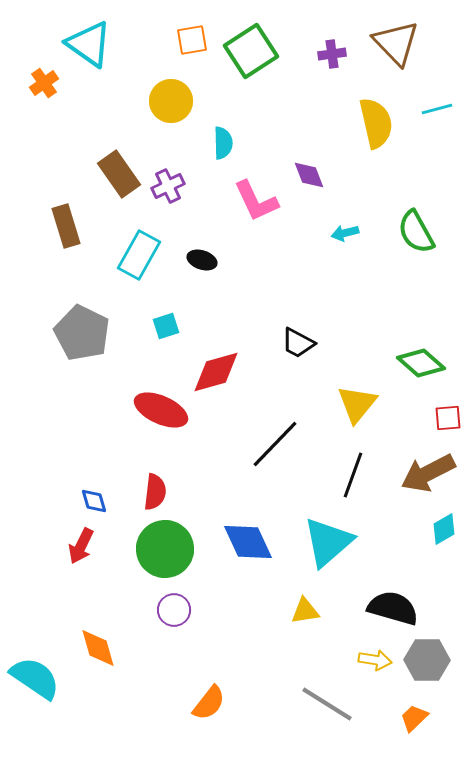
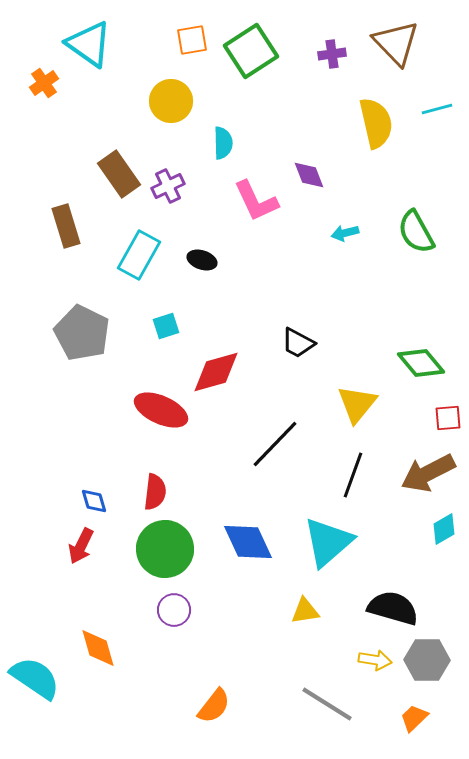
green diamond at (421, 363): rotated 9 degrees clockwise
orange semicircle at (209, 703): moved 5 px right, 3 px down
